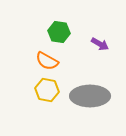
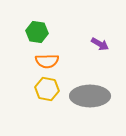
green hexagon: moved 22 px left
orange semicircle: rotated 30 degrees counterclockwise
yellow hexagon: moved 1 px up
